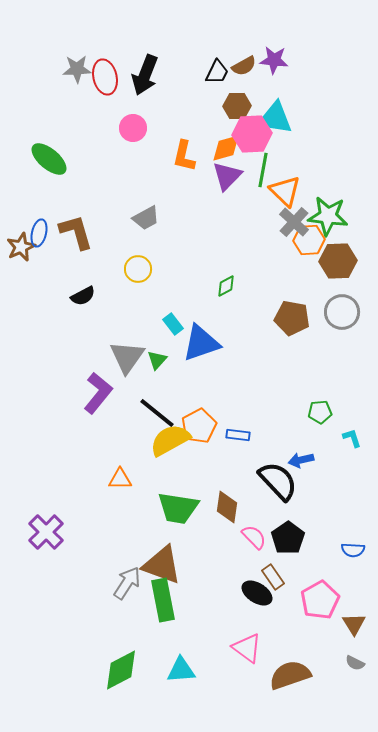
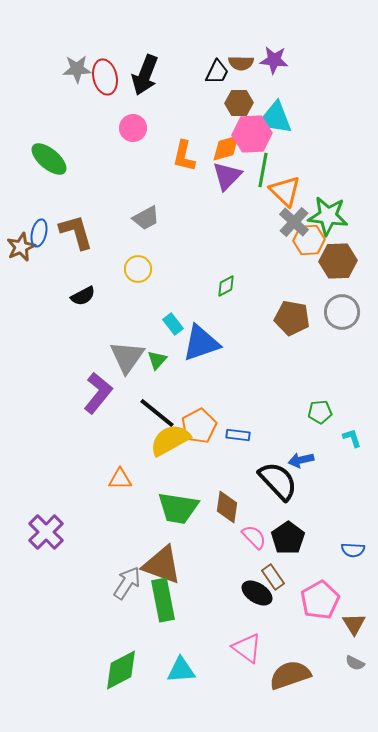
brown semicircle at (244, 66): moved 3 px left, 3 px up; rotated 30 degrees clockwise
brown hexagon at (237, 106): moved 2 px right, 3 px up
